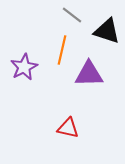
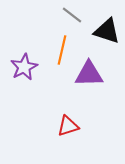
red triangle: moved 2 px up; rotated 30 degrees counterclockwise
